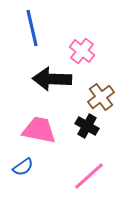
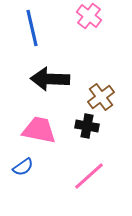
pink cross: moved 7 px right, 35 px up
black arrow: moved 2 px left
black cross: rotated 20 degrees counterclockwise
